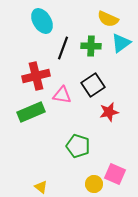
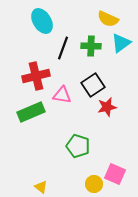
red star: moved 2 px left, 5 px up
